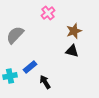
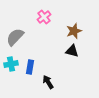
pink cross: moved 4 px left, 4 px down
gray semicircle: moved 2 px down
blue rectangle: rotated 40 degrees counterclockwise
cyan cross: moved 1 px right, 12 px up
black arrow: moved 3 px right
